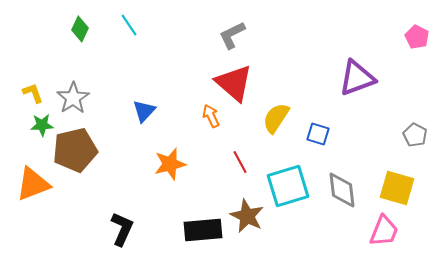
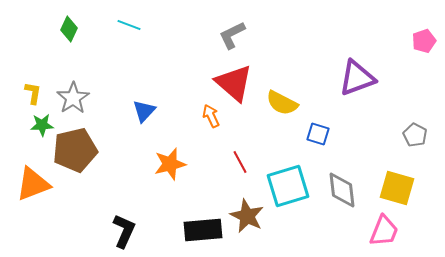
cyan line: rotated 35 degrees counterclockwise
green diamond: moved 11 px left
pink pentagon: moved 7 px right, 4 px down; rotated 25 degrees clockwise
yellow L-shape: rotated 30 degrees clockwise
yellow semicircle: moved 6 px right, 15 px up; rotated 96 degrees counterclockwise
black L-shape: moved 2 px right, 2 px down
